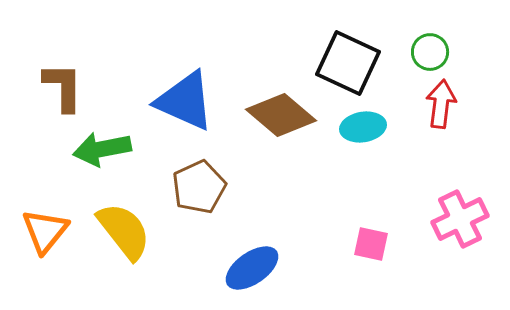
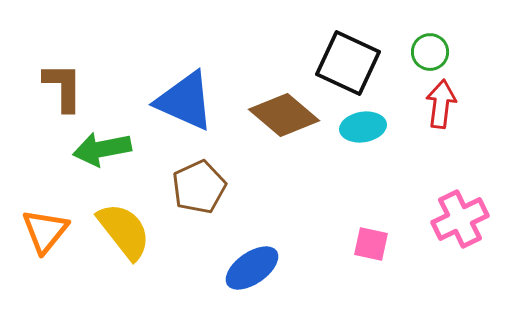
brown diamond: moved 3 px right
